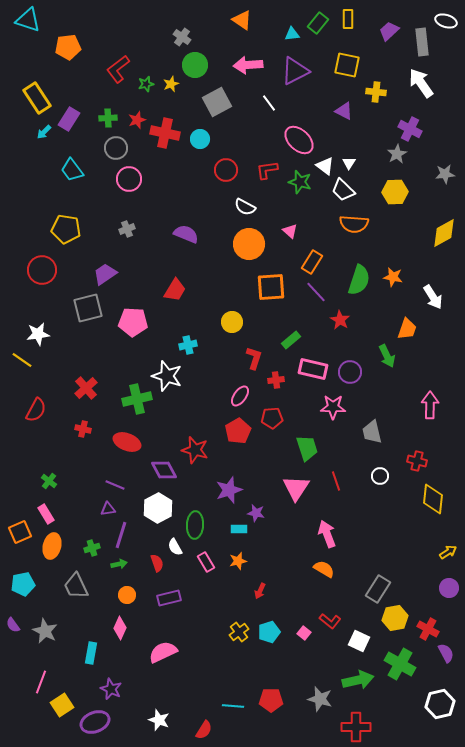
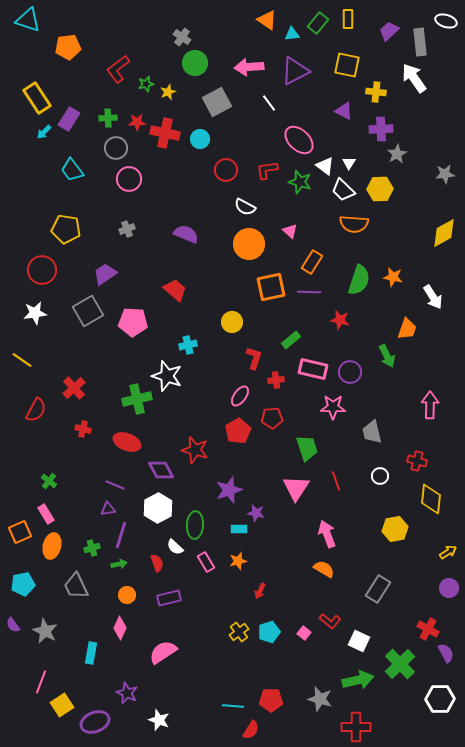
orange triangle at (242, 20): moved 25 px right
gray rectangle at (422, 42): moved 2 px left
green circle at (195, 65): moved 2 px up
pink arrow at (248, 65): moved 1 px right, 2 px down
white arrow at (421, 83): moved 7 px left, 5 px up
yellow star at (171, 84): moved 3 px left, 8 px down
red star at (137, 120): moved 2 px down; rotated 18 degrees clockwise
purple cross at (410, 129): moved 29 px left; rotated 30 degrees counterclockwise
yellow hexagon at (395, 192): moved 15 px left, 3 px up
orange square at (271, 287): rotated 8 degrees counterclockwise
red trapezoid at (175, 290): rotated 80 degrees counterclockwise
purple line at (316, 292): moved 7 px left; rotated 45 degrees counterclockwise
gray square at (88, 308): moved 3 px down; rotated 16 degrees counterclockwise
red star at (340, 320): rotated 18 degrees counterclockwise
white star at (38, 334): moved 3 px left, 21 px up
red cross at (86, 388): moved 12 px left
purple diamond at (164, 470): moved 3 px left
yellow diamond at (433, 499): moved 2 px left
white semicircle at (175, 547): rotated 18 degrees counterclockwise
yellow hexagon at (395, 618): moved 89 px up
pink semicircle at (163, 652): rotated 8 degrees counterclockwise
green cross at (400, 664): rotated 16 degrees clockwise
purple star at (111, 689): moved 16 px right, 4 px down
white hexagon at (440, 704): moved 5 px up; rotated 12 degrees clockwise
red semicircle at (204, 730): moved 47 px right
